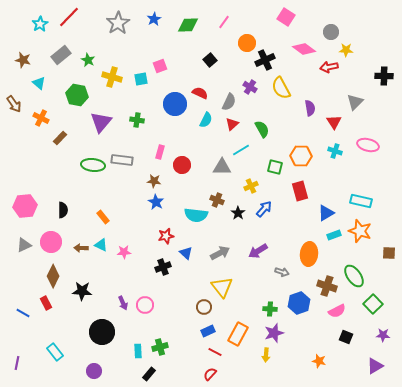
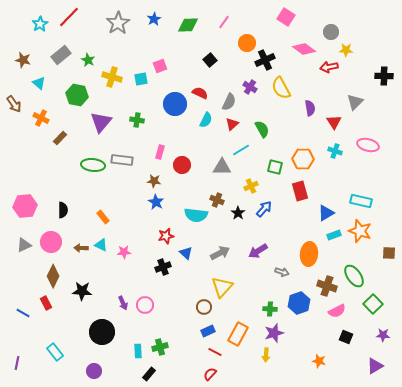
orange hexagon at (301, 156): moved 2 px right, 3 px down
yellow triangle at (222, 287): rotated 20 degrees clockwise
